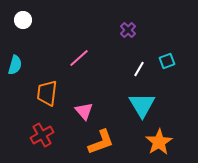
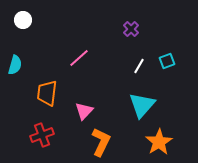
purple cross: moved 3 px right, 1 px up
white line: moved 3 px up
cyan triangle: rotated 12 degrees clockwise
pink triangle: rotated 24 degrees clockwise
red cross: rotated 10 degrees clockwise
orange L-shape: rotated 44 degrees counterclockwise
